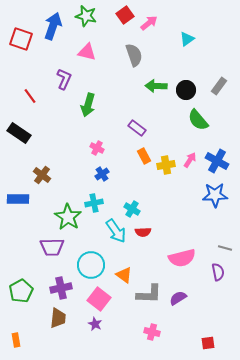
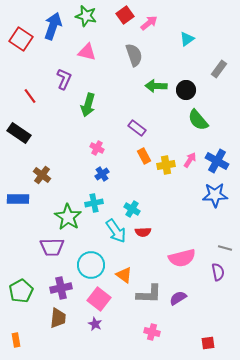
red square at (21, 39): rotated 15 degrees clockwise
gray rectangle at (219, 86): moved 17 px up
